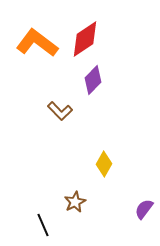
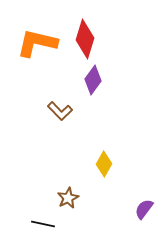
red diamond: rotated 39 degrees counterclockwise
orange L-shape: rotated 24 degrees counterclockwise
purple diamond: rotated 8 degrees counterclockwise
brown star: moved 7 px left, 4 px up
black line: moved 1 px up; rotated 55 degrees counterclockwise
